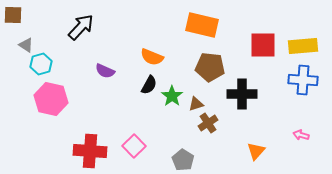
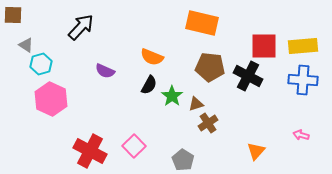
orange rectangle: moved 2 px up
red square: moved 1 px right, 1 px down
black cross: moved 6 px right, 18 px up; rotated 28 degrees clockwise
pink hexagon: rotated 12 degrees clockwise
red cross: rotated 24 degrees clockwise
